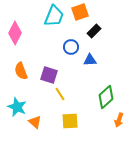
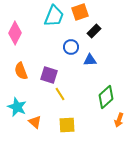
yellow square: moved 3 px left, 4 px down
